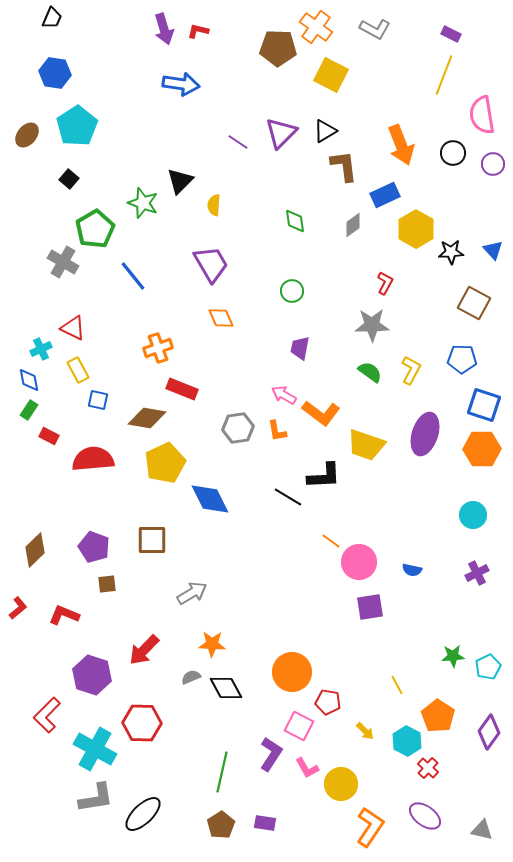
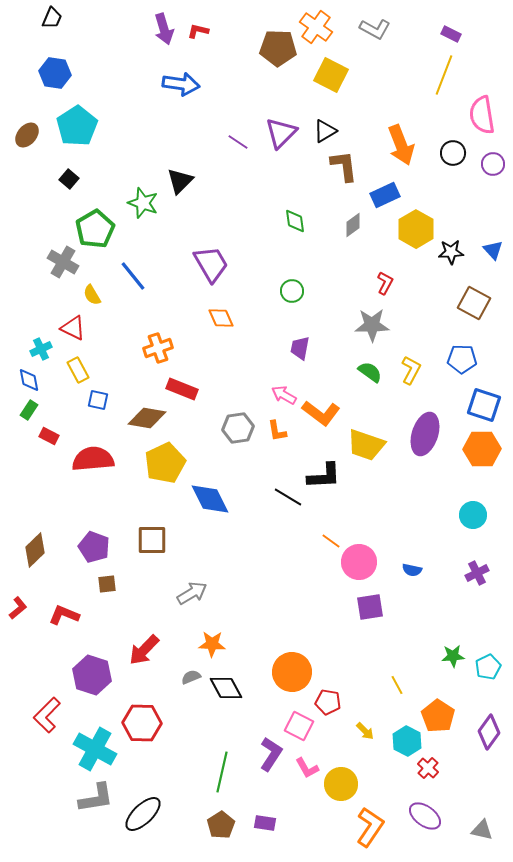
yellow semicircle at (214, 205): moved 122 px left, 90 px down; rotated 35 degrees counterclockwise
